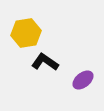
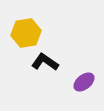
purple ellipse: moved 1 px right, 2 px down
